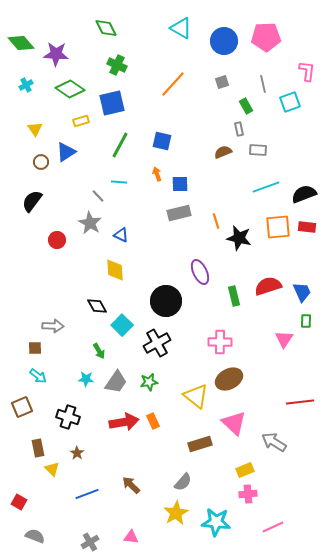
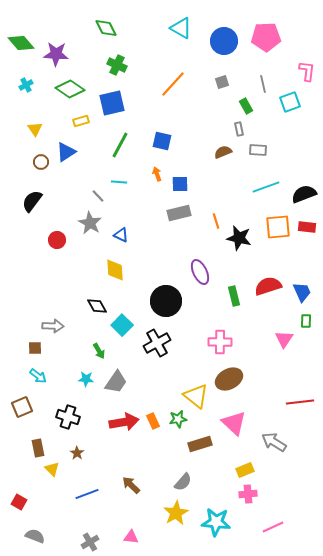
green star at (149, 382): moved 29 px right, 37 px down
